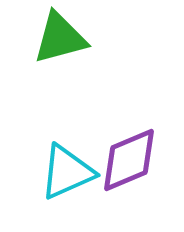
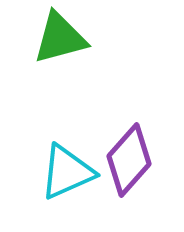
purple diamond: rotated 26 degrees counterclockwise
